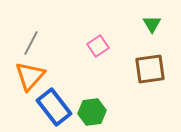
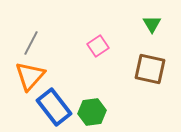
brown square: rotated 20 degrees clockwise
